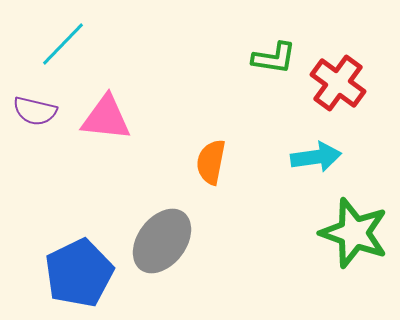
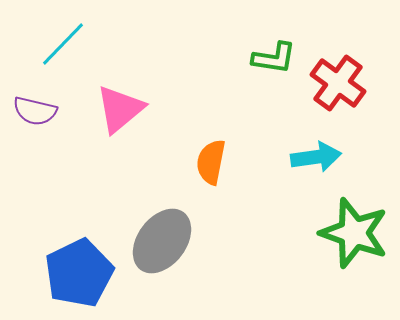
pink triangle: moved 14 px right, 9 px up; rotated 46 degrees counterclockwise
